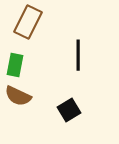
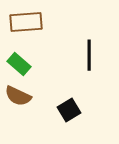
brown rectangle: moved 2 px left; rotated 60 degrees clockwise
black line: moved 11 px right
green rectangle: moved 4 px right, 1 px up; rotated 60 degrees counterclockwise
